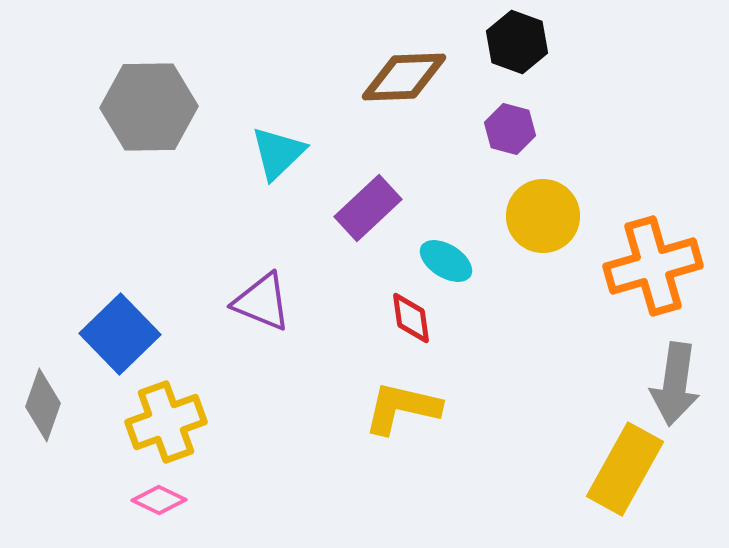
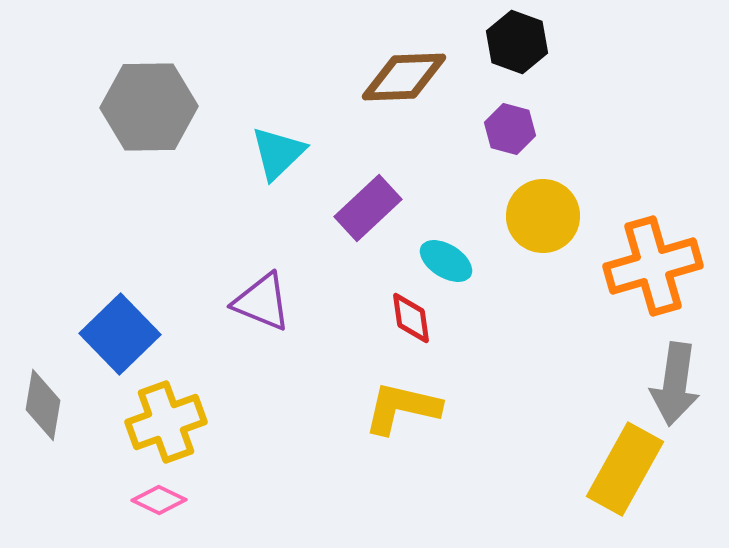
gray diamond: rotated 10 degrees counterclockwise
